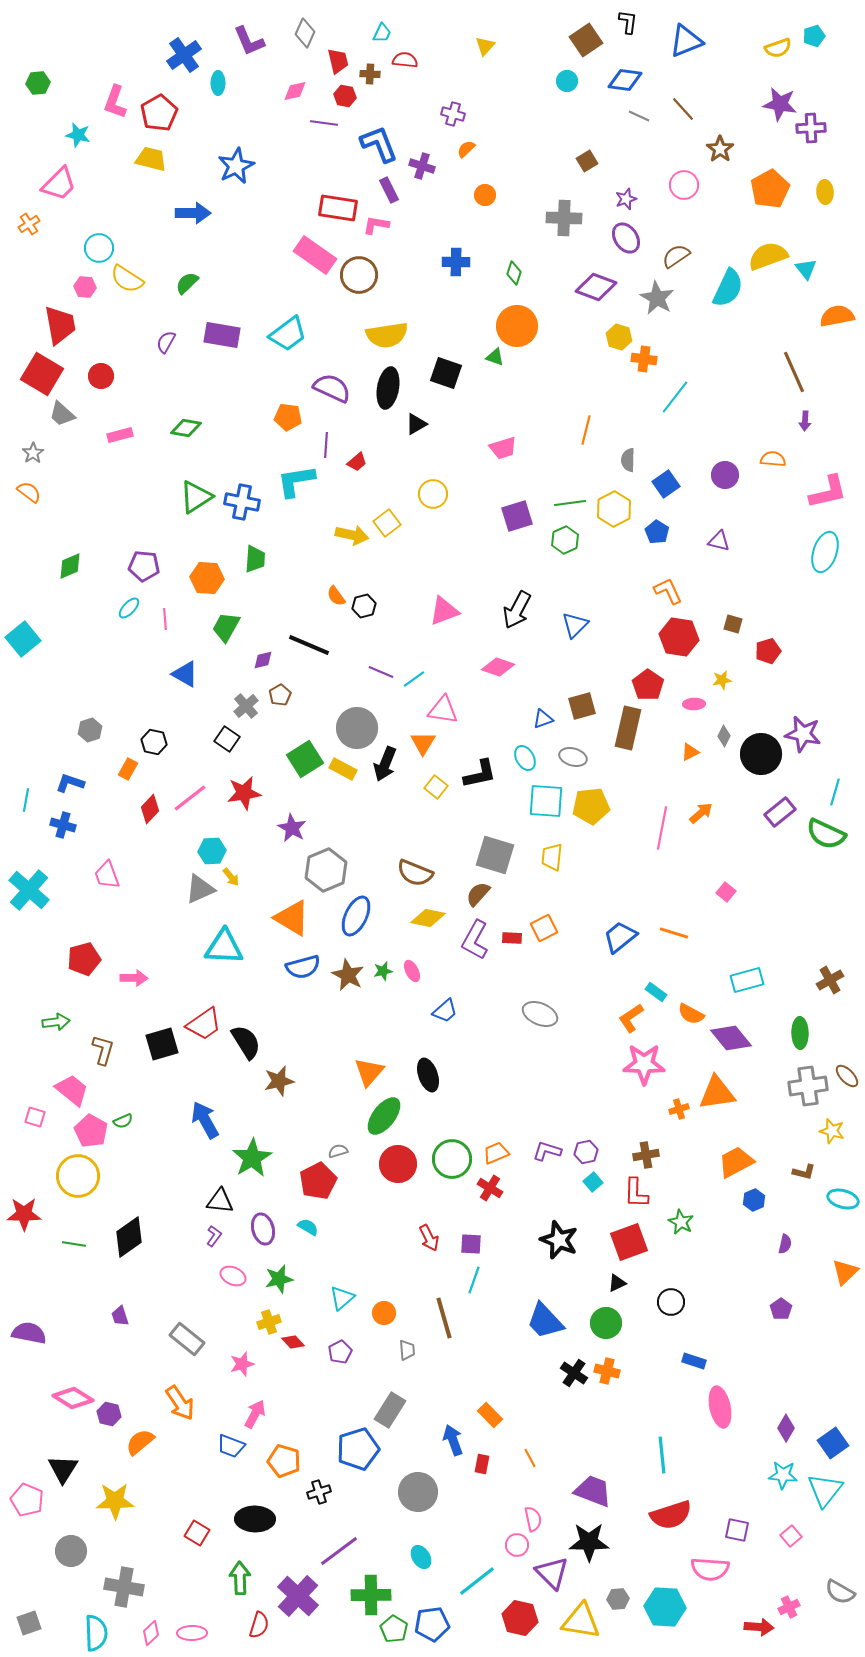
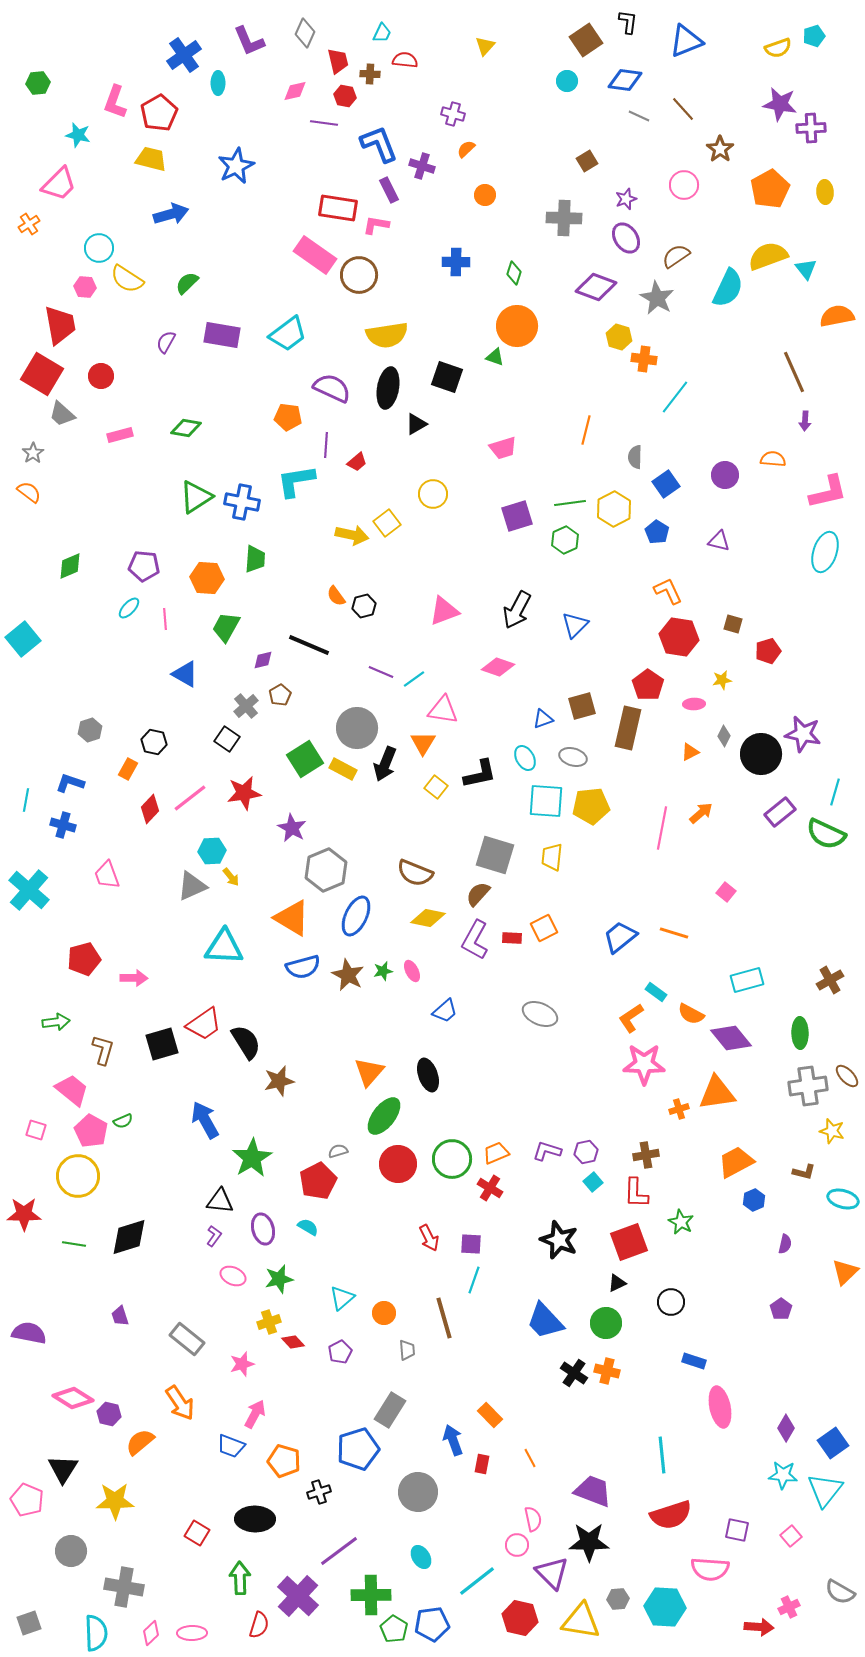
blue arrow at (193, 213): moved 22 px left, 1 px down; rotated 16 degrees counterclockwise
black square at (446, 373): moved 1 px right, 4 px down
gray semicircle at (628, 460): moved 7 px right, 3 px up
gray triangle at (200, 889): moved 8 px left, 3 px up
pink square at (35, 1117): moved 1 px right, 13 px down
black diamond at (129, 1237): rotated 18 degrees clockwise
